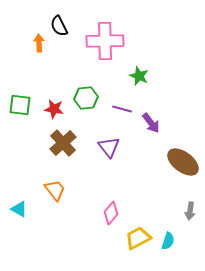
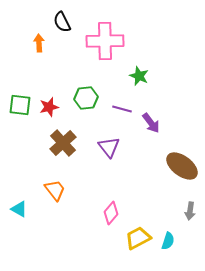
black semicircle: moved 3 px right, 4 px up
red star: moved 5 px left, 2 px up; rotated 24 degrees counterclockwise
brown ellipse: moved 1 px left, 4 px down
